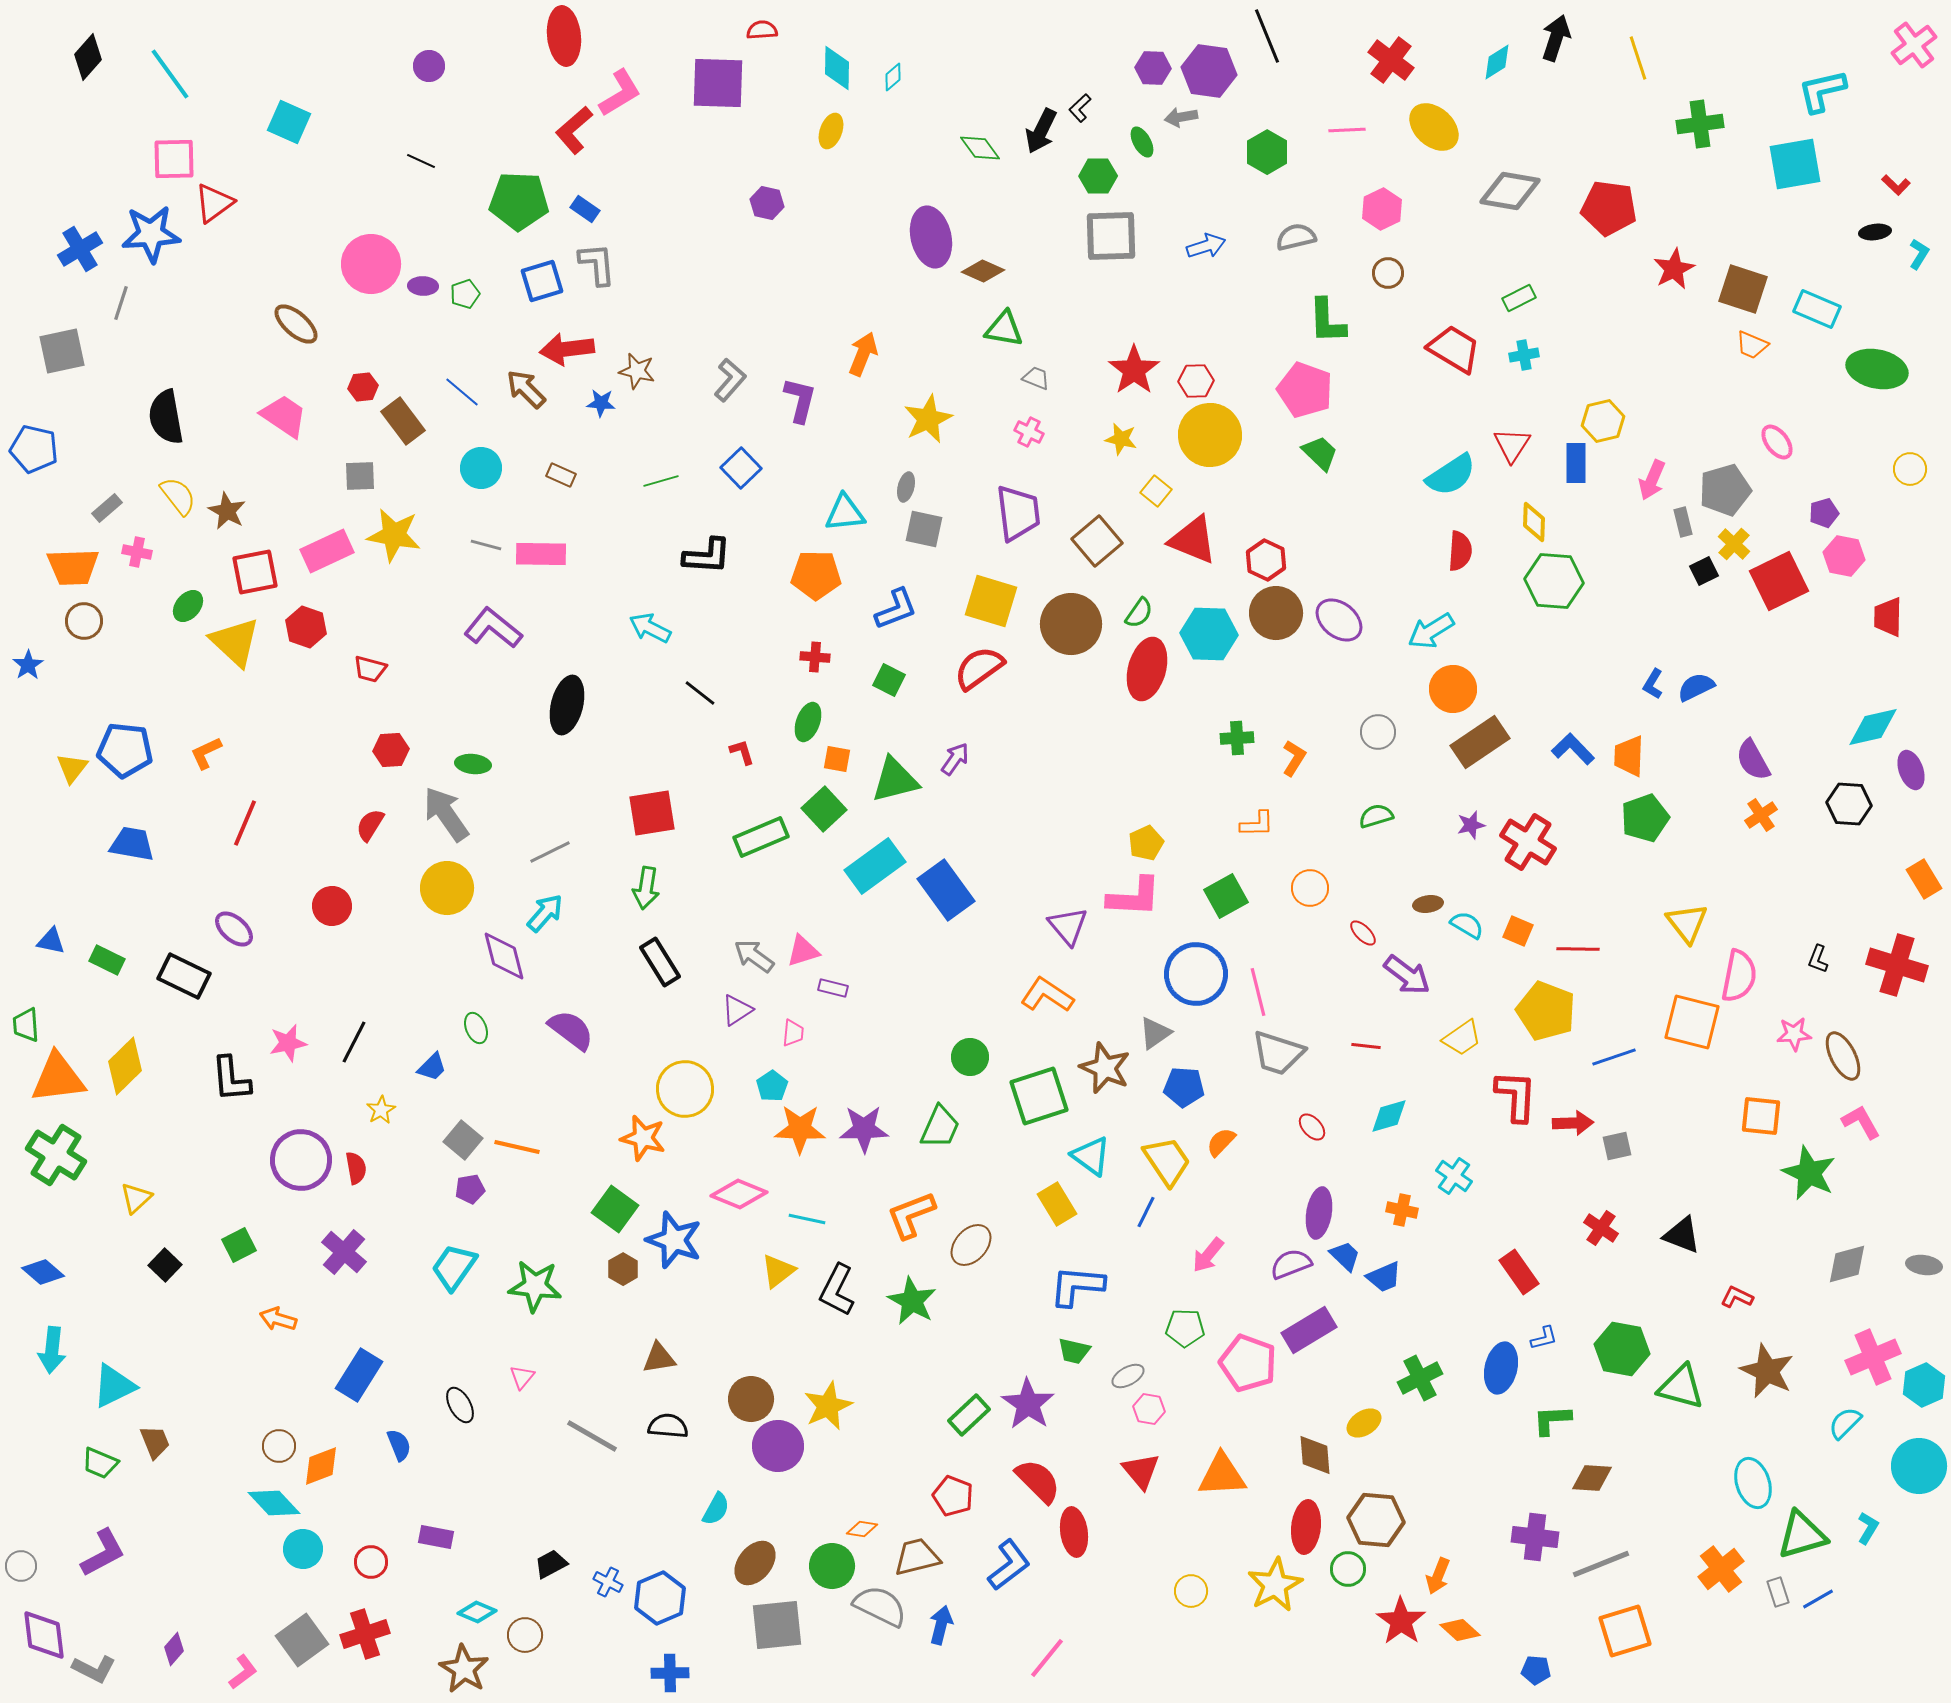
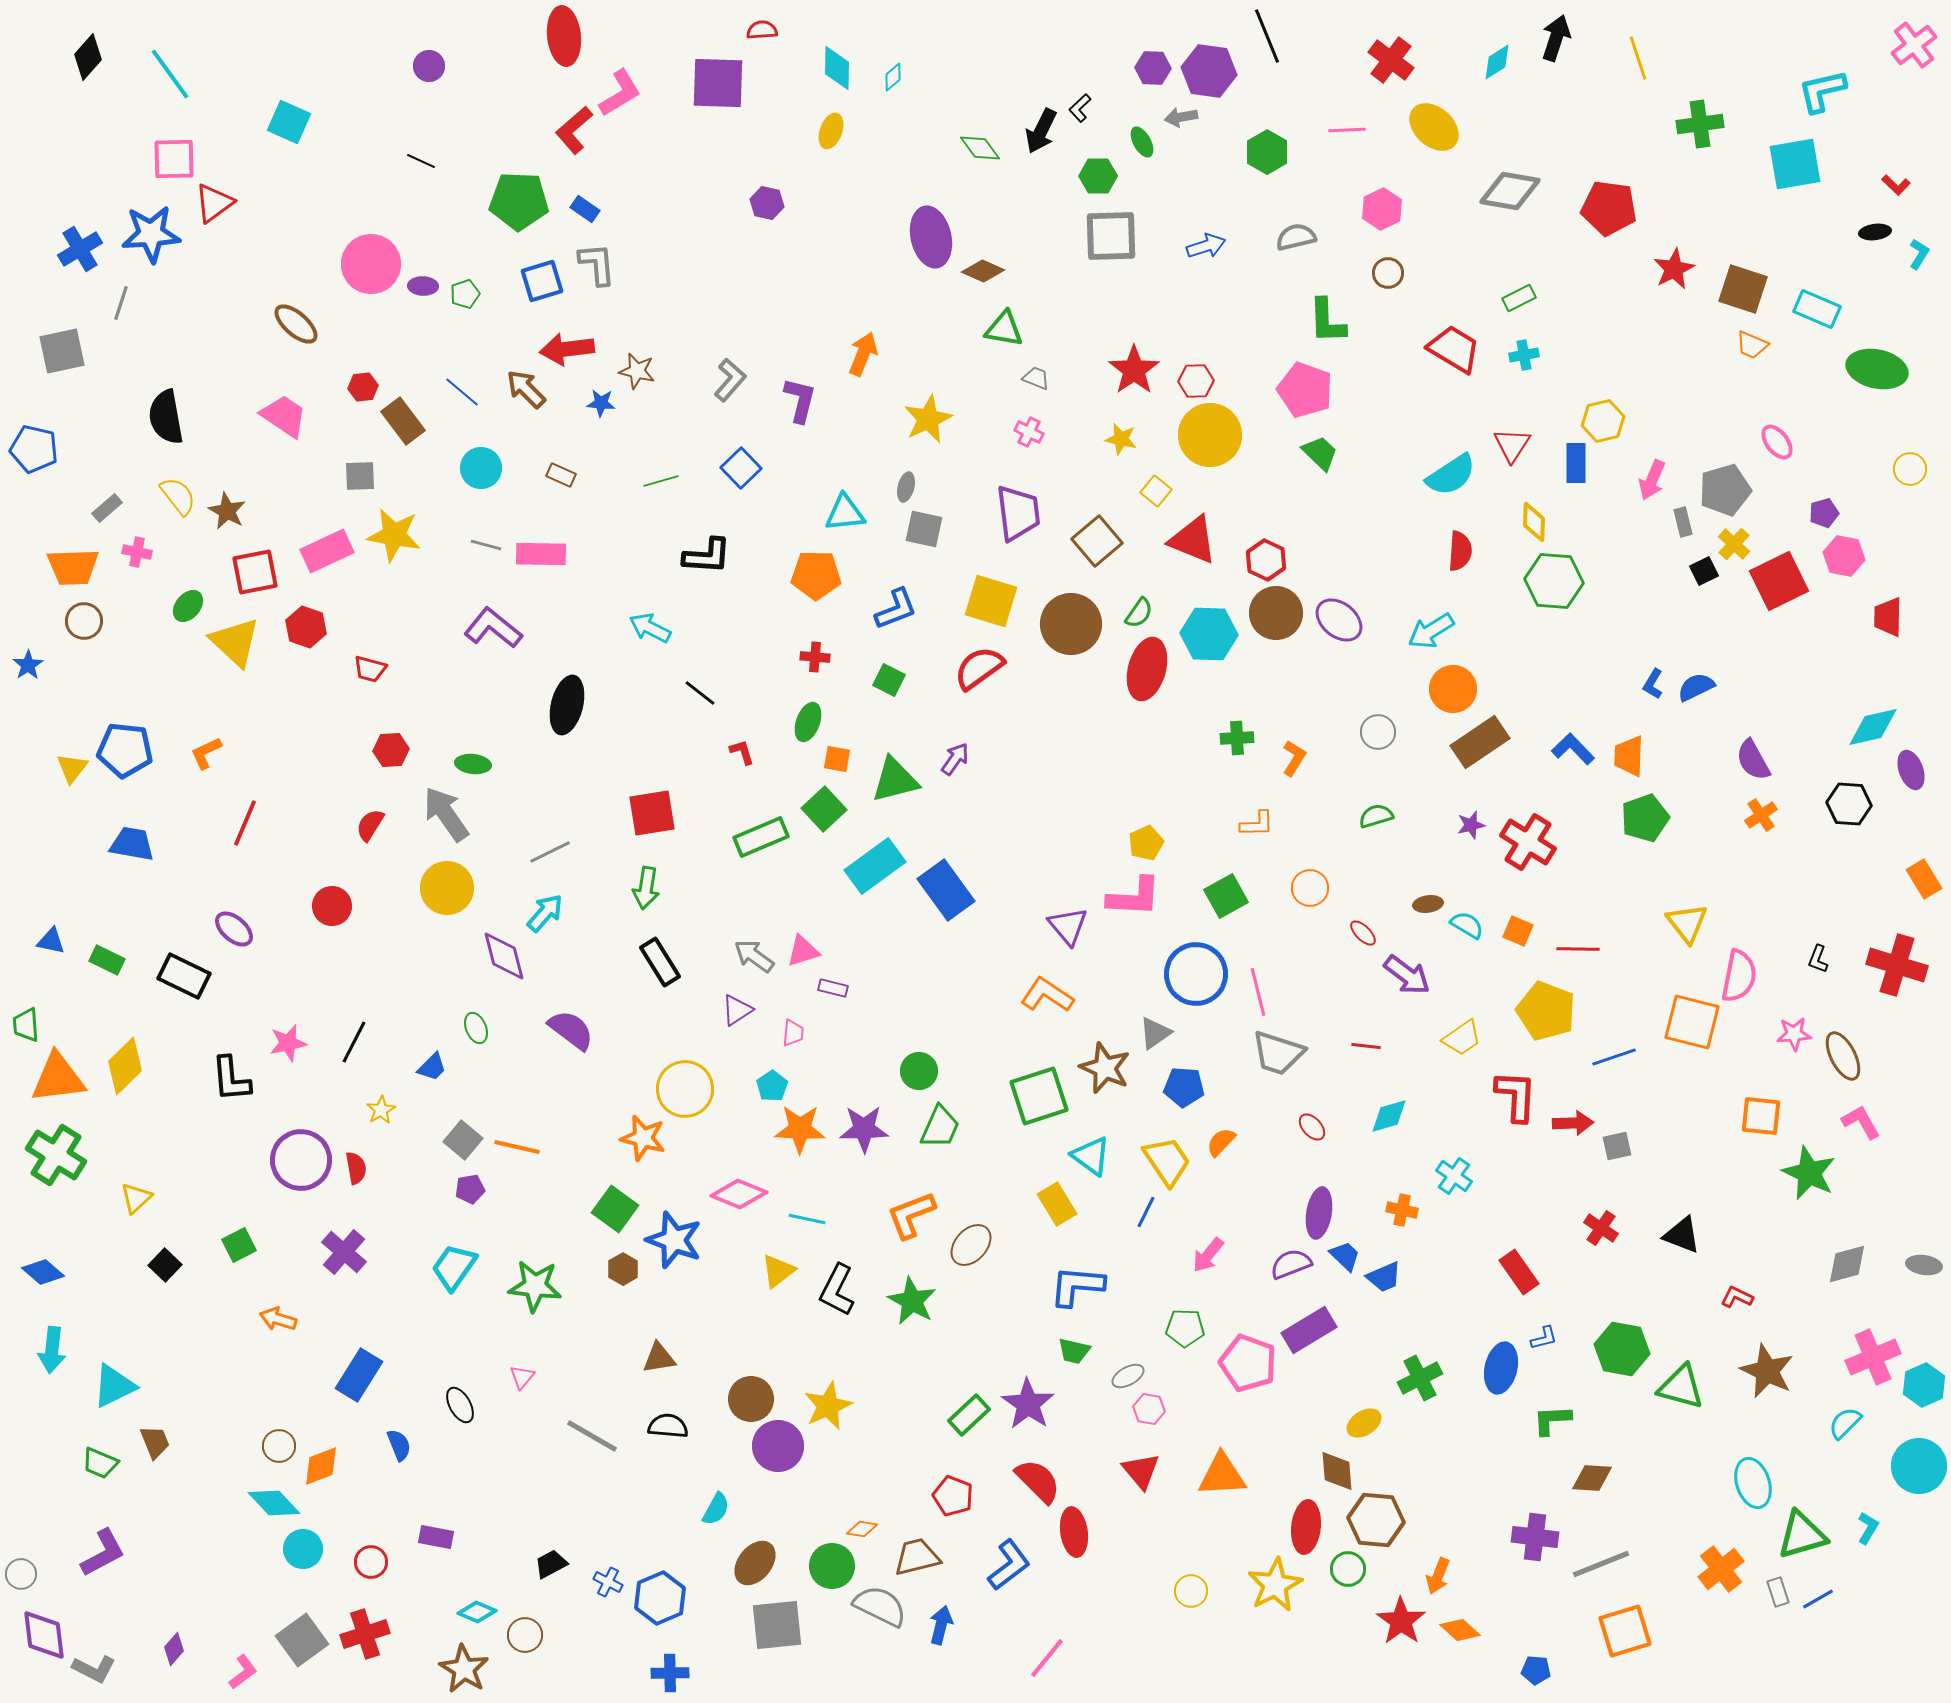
green circle at (970, 1057): moved 51 px left, 14 px down
brown diamond at (1315, 1455): moved 22 px right, 16 px down
gray circle at (21, 1566): moved 8 px down
